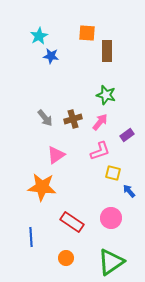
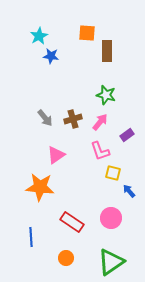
pink L-shape: rotated 90 degrees clockwise
orange star: moved 2 px left
